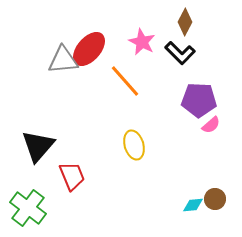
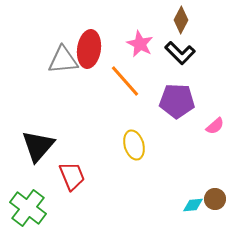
brown diamond: moved 4 px left, 2 px up
pink star: moved 2 px left, 2 px down
red ellipse: rotated 33 degrees counterclockwise
purple pentagon: moved 22 px left, 1 px down
pink semicircle: moved 4 px right, 1 px down
